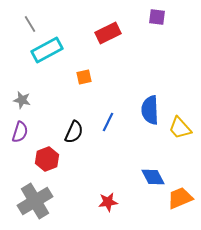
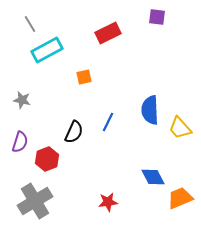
purple semicircle: moved 10 px down
